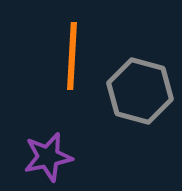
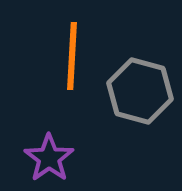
purple star: moved 1 px right, 1 px down; rotated 24 degrees counterclockwise
